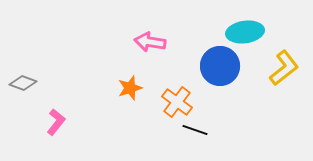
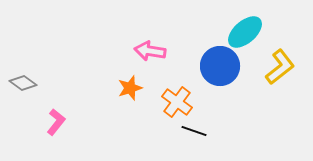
cyan ellipse: rotated 33 degrees counterclockwise
pink arrow: moved 9 px down
yellow L-shape: moved 4 px left, 1 px up
gray diamond: rotated 16 degrees clockwise
black line: moved 1 px left, 1 px down
